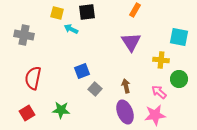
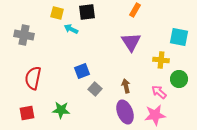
red square: rotated 21 degrees clockwise
